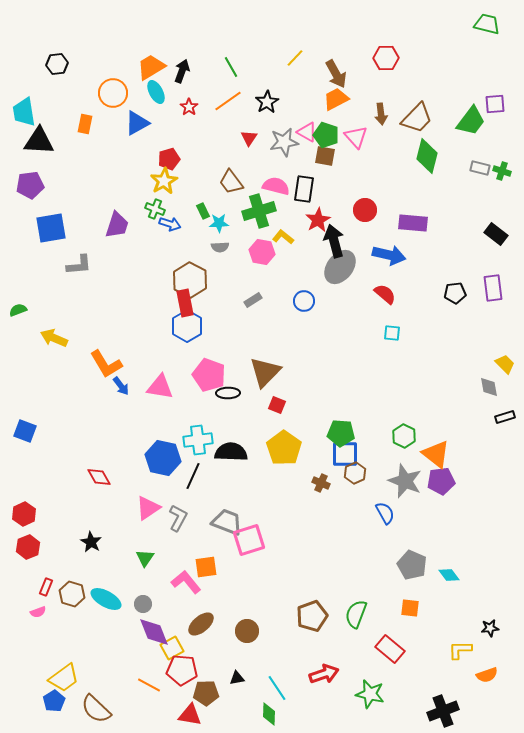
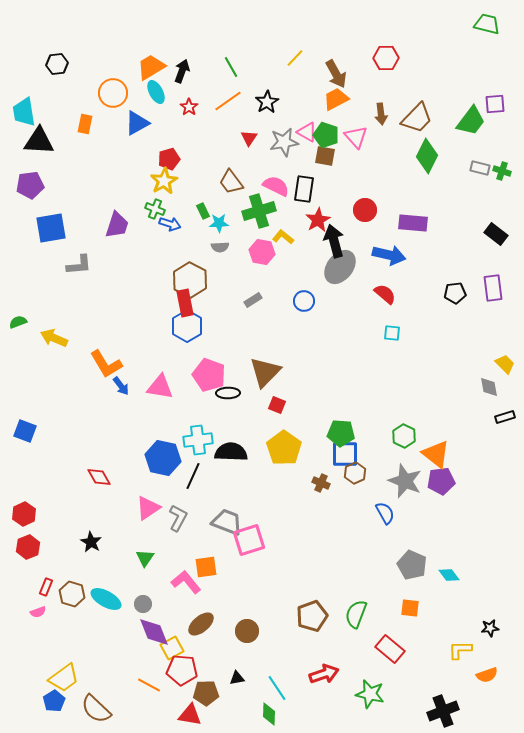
green diamond at (427, 156): rotated 12 degrees clockwise
pink semicircle at (276, 186): rotated 12 degrees clockwise
green semicircle at (18, 310): moved 12 px down
